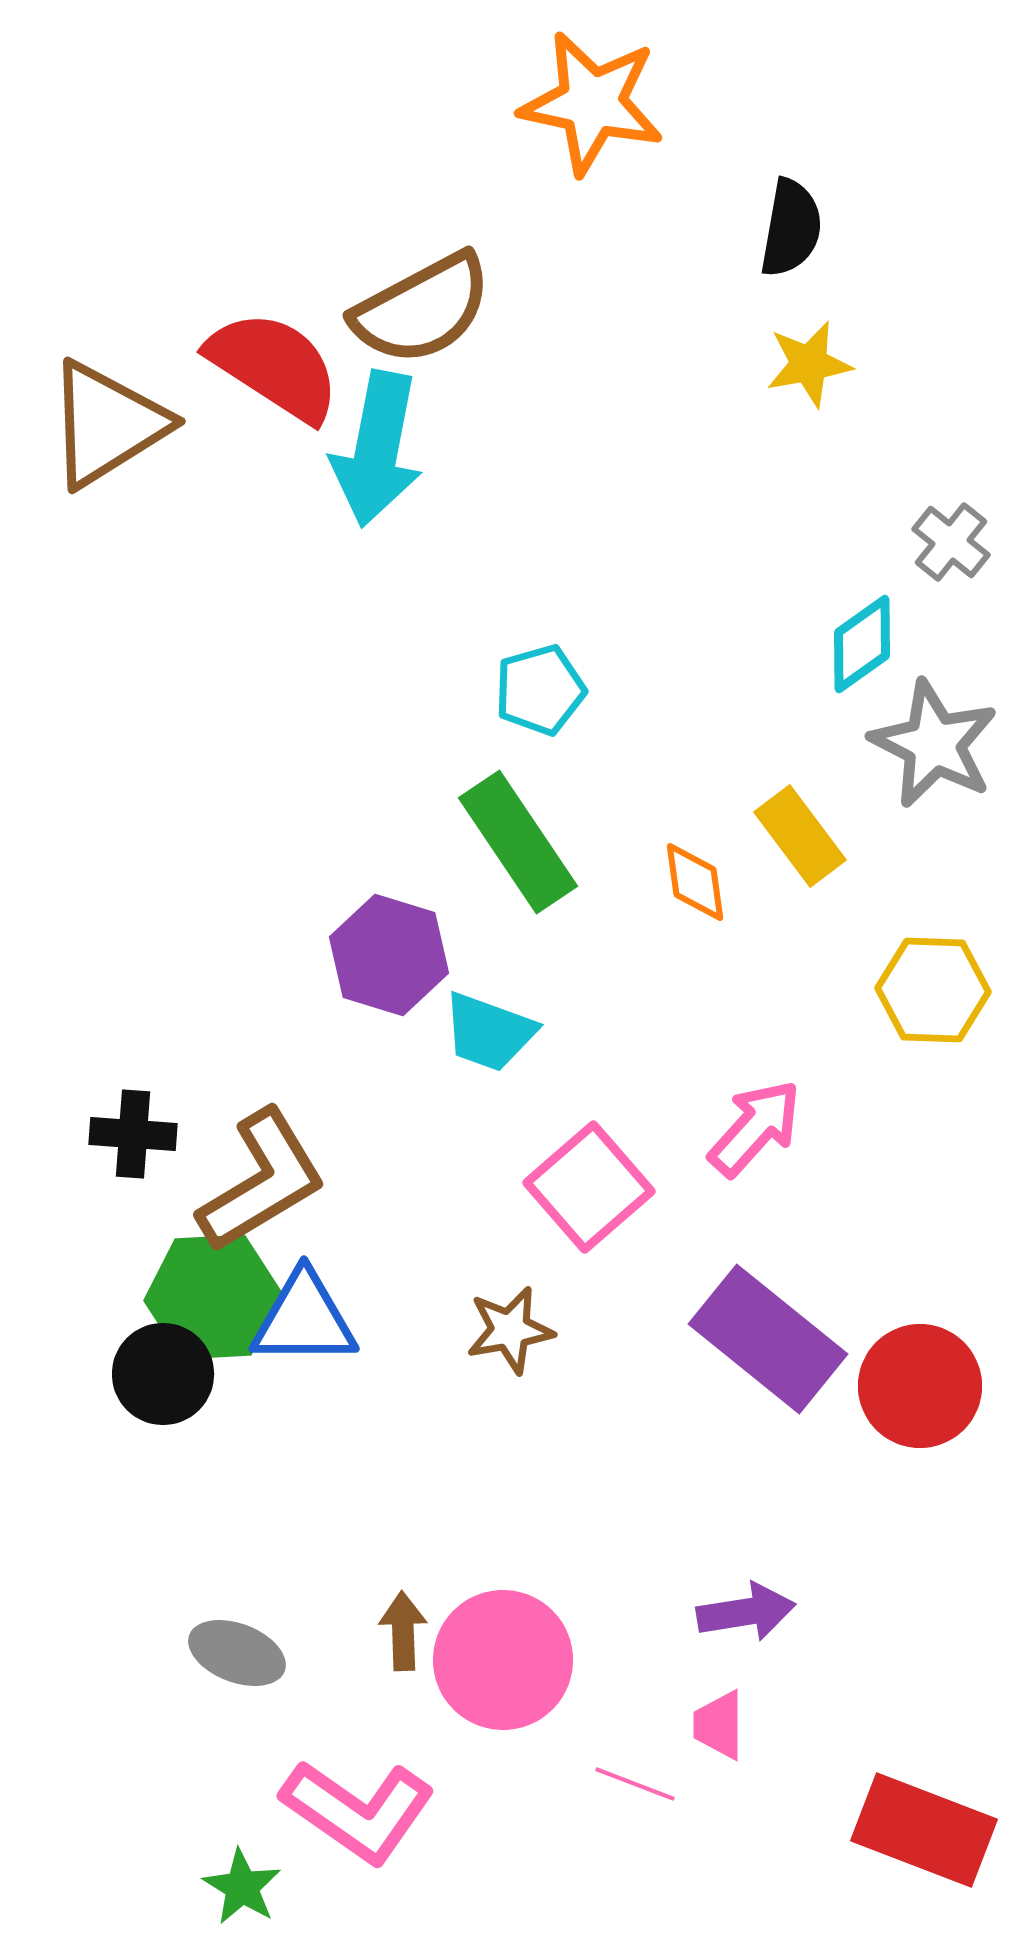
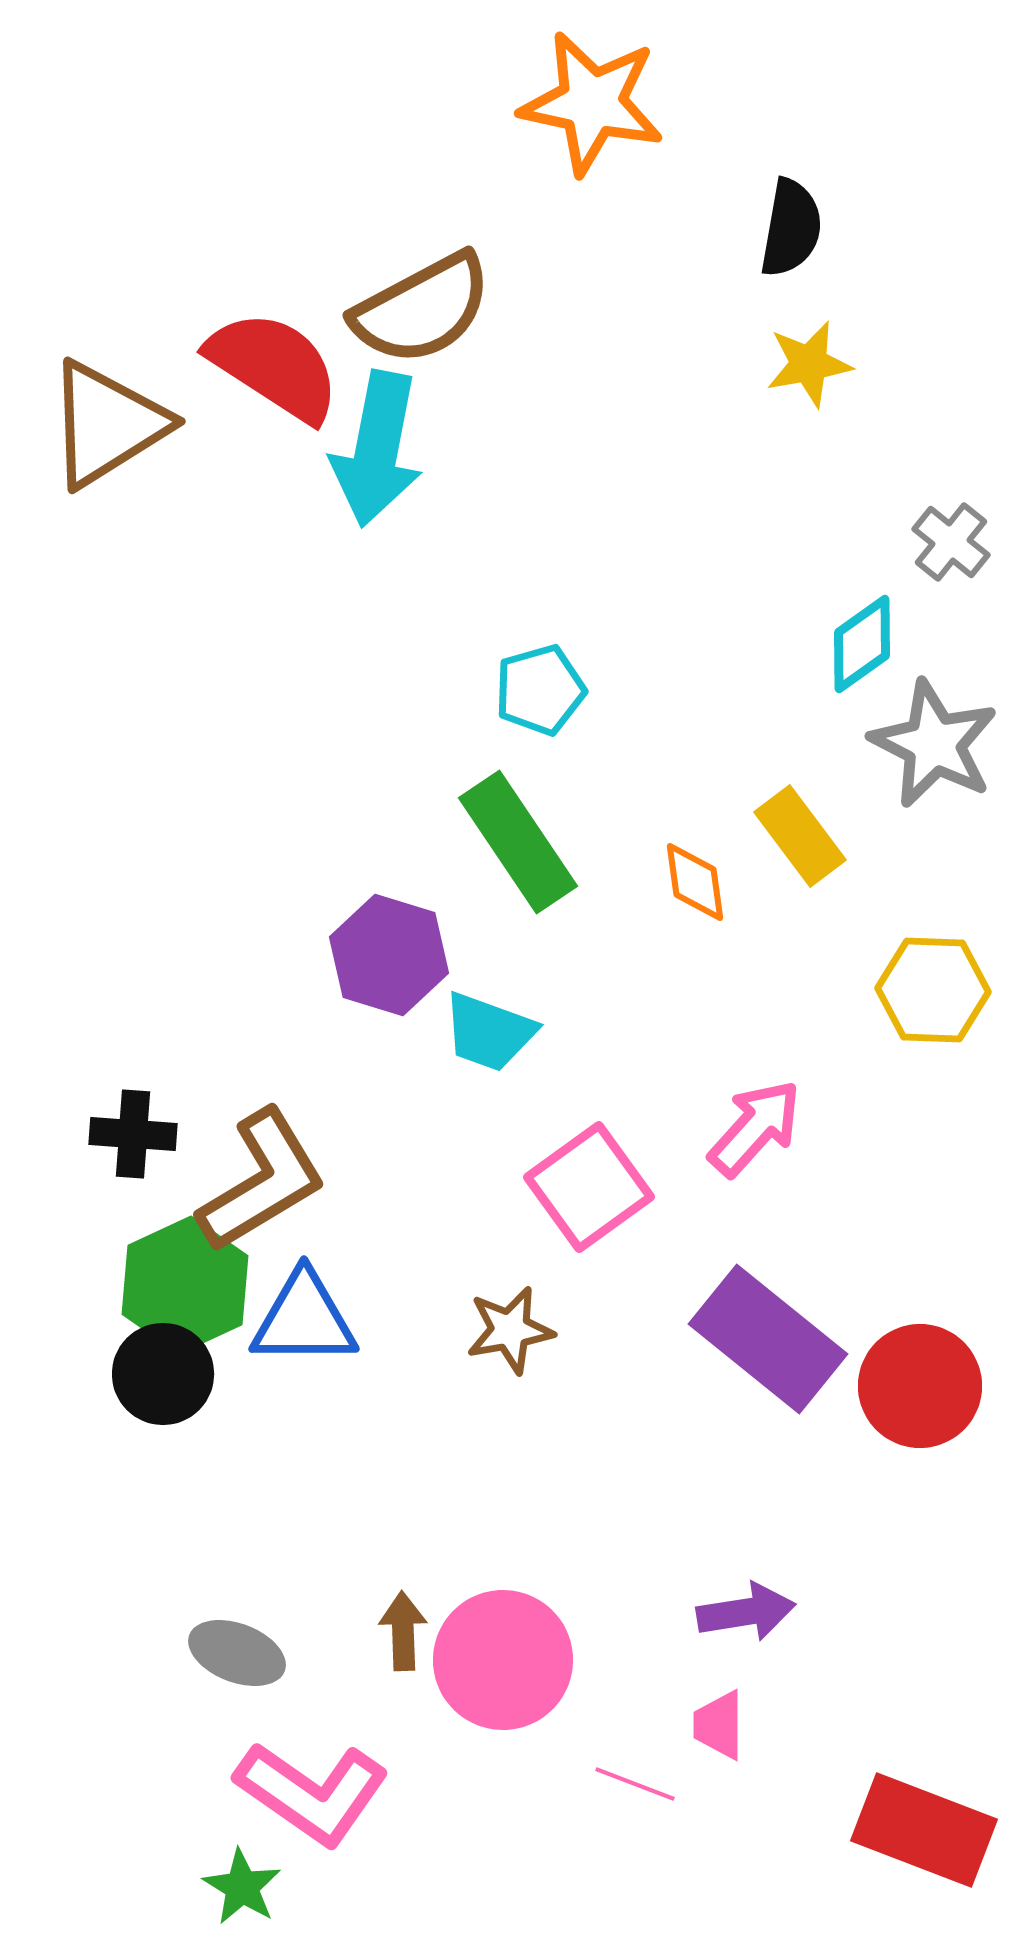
pink square: rotated 5 degrees clockwise
green hexagon: moved 28 px left, 12 px up; rotated 22 degrees counterclockwise
pink L-shape: moved 46 px left, 18 px up
